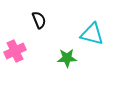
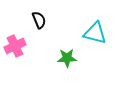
cyan triangle: moved 3 px right, 1 px up
pink cross: moved 5 px up
